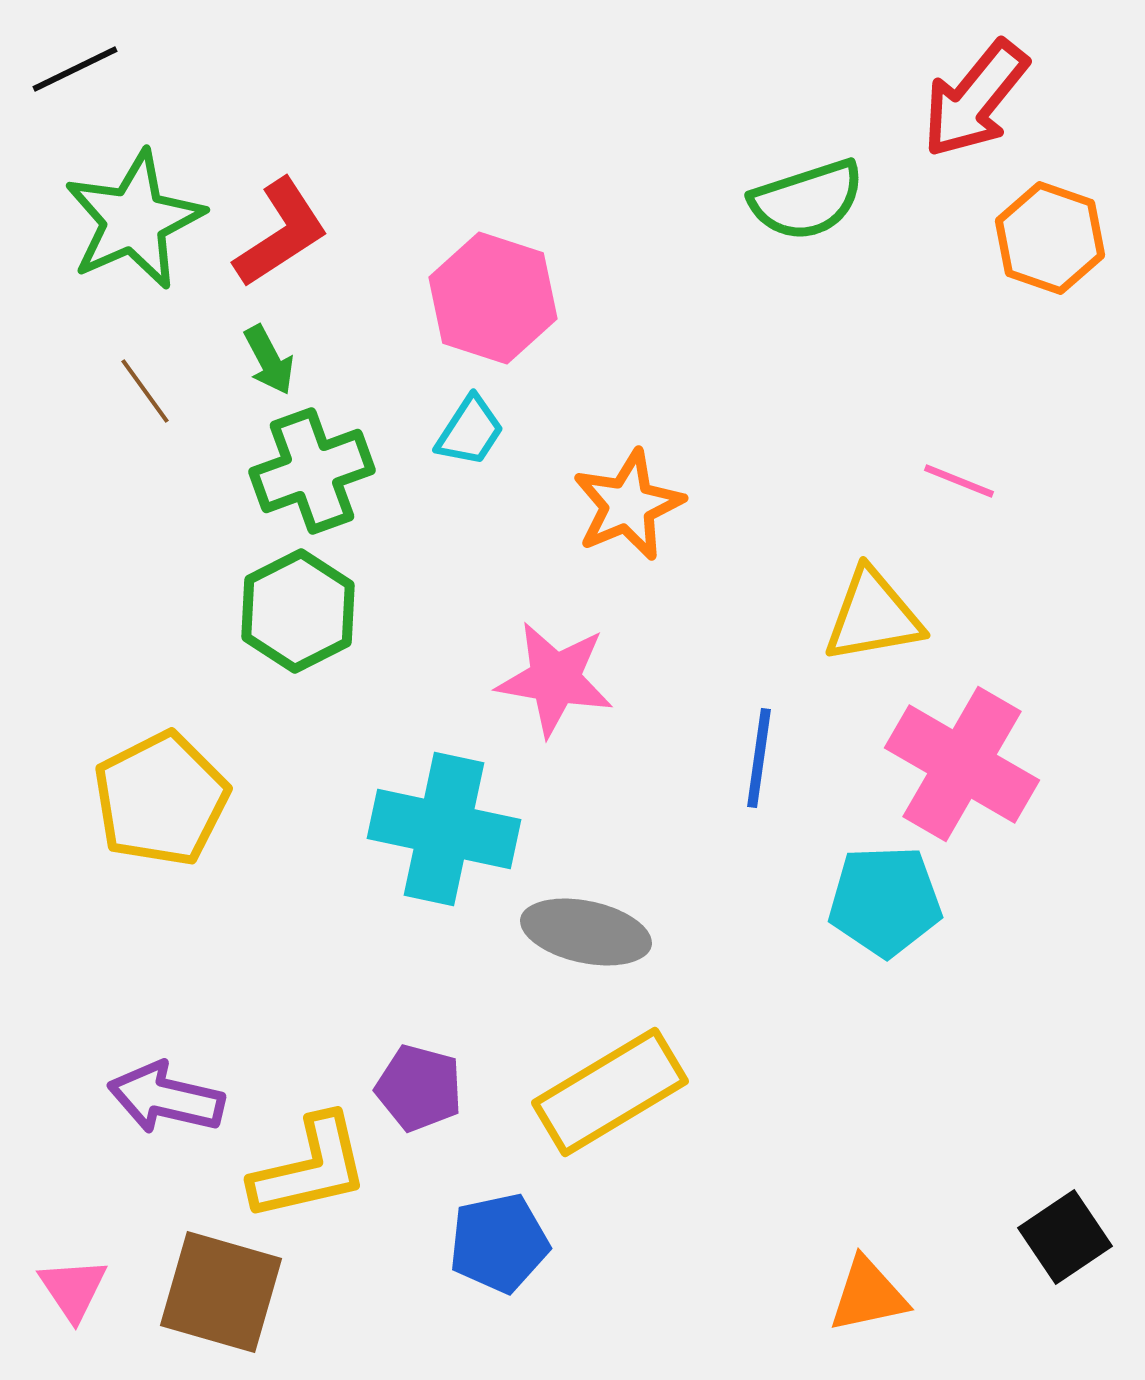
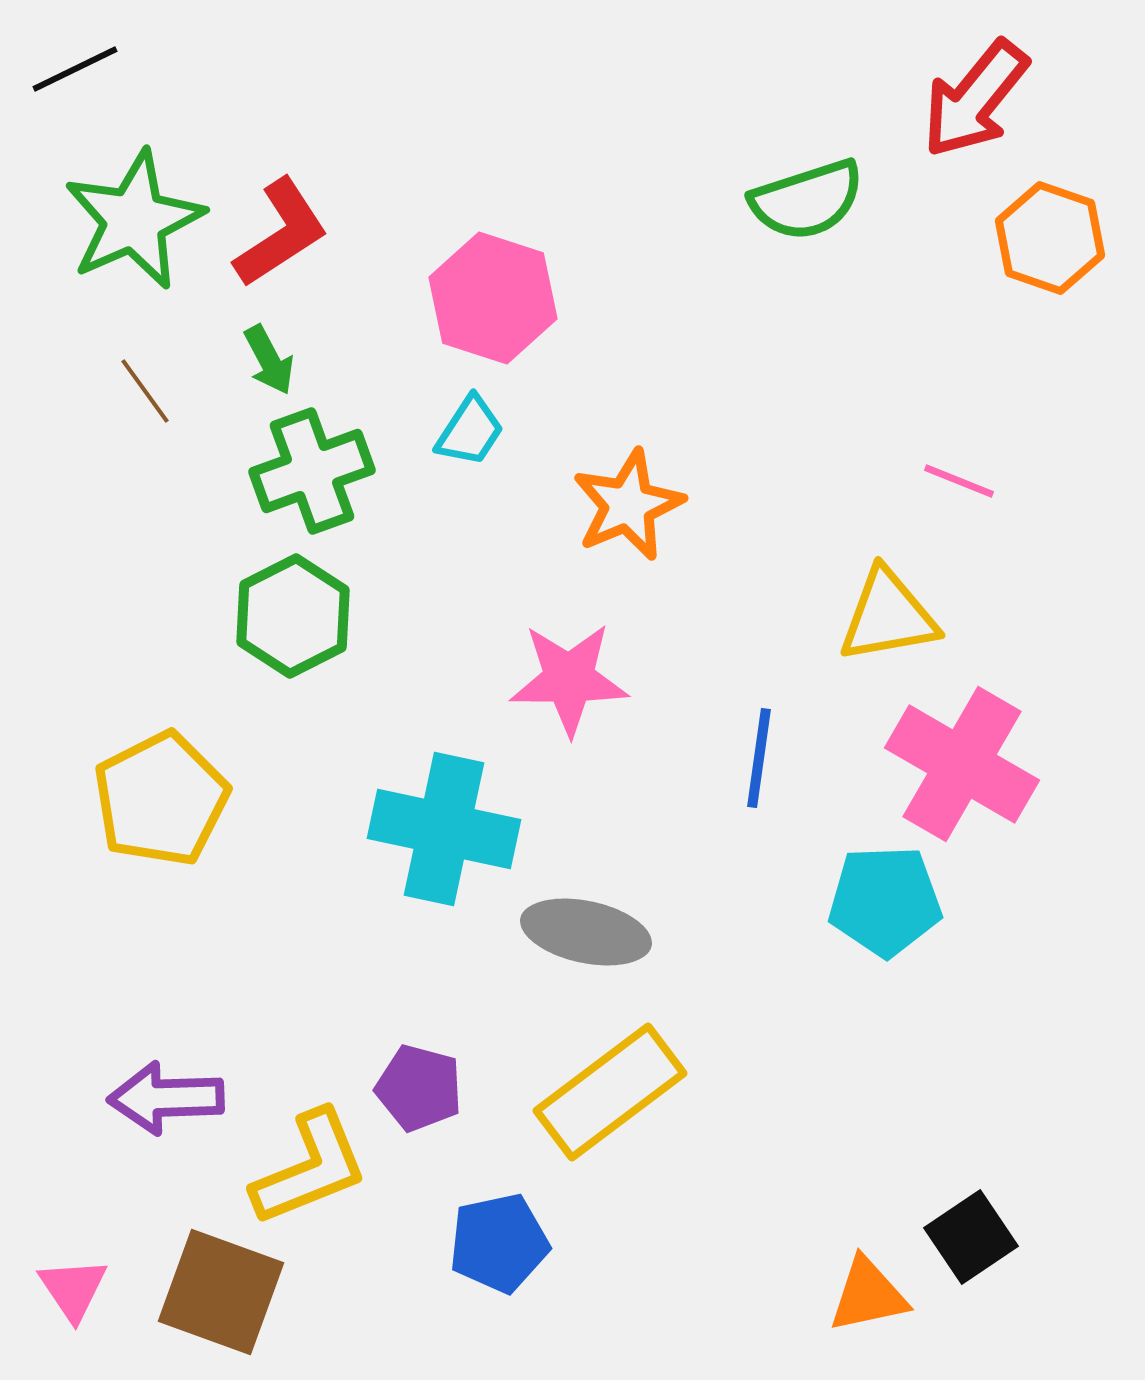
green hexagon: moved 5 px left, 5 px down
yellow triangle: moved 15 px right
pink star: moved 14 px right; rotated 10 degrees counterclockwise
yellow rectangle: rotated 6 degrees counterclockwise
purple arrow: rotated 15 degrees counterclockwise
yellow L-shape: rotated 9 degrees counterclockwise
black square: moved 94 px left
brown square: rotated 4 degrees clockwise
